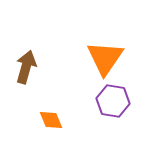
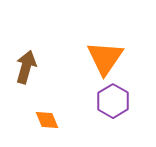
purple hexagon: rotated 20 degrees clockwise
orange diamond: moved 4 px left
